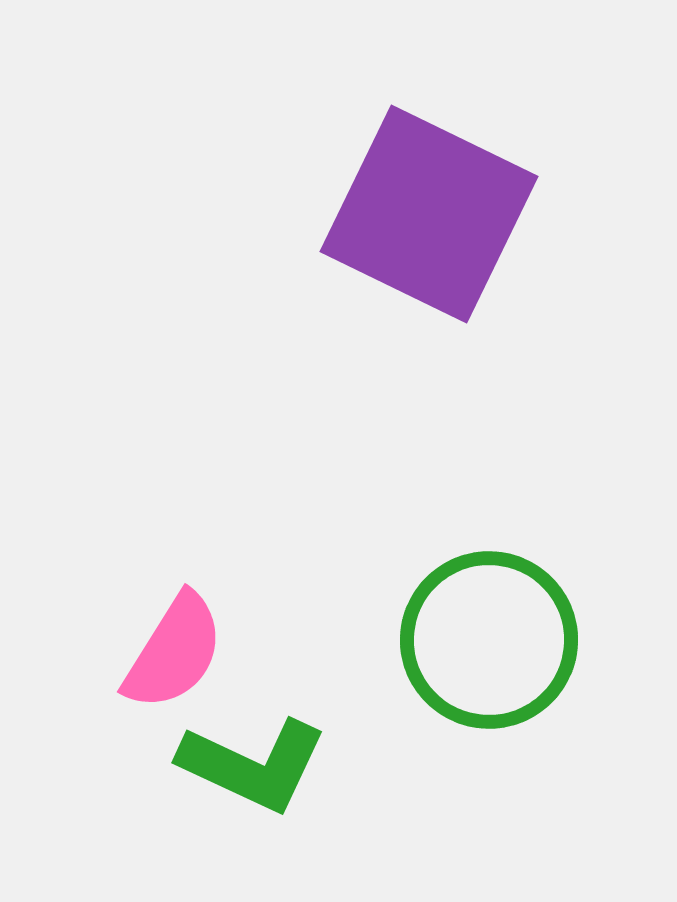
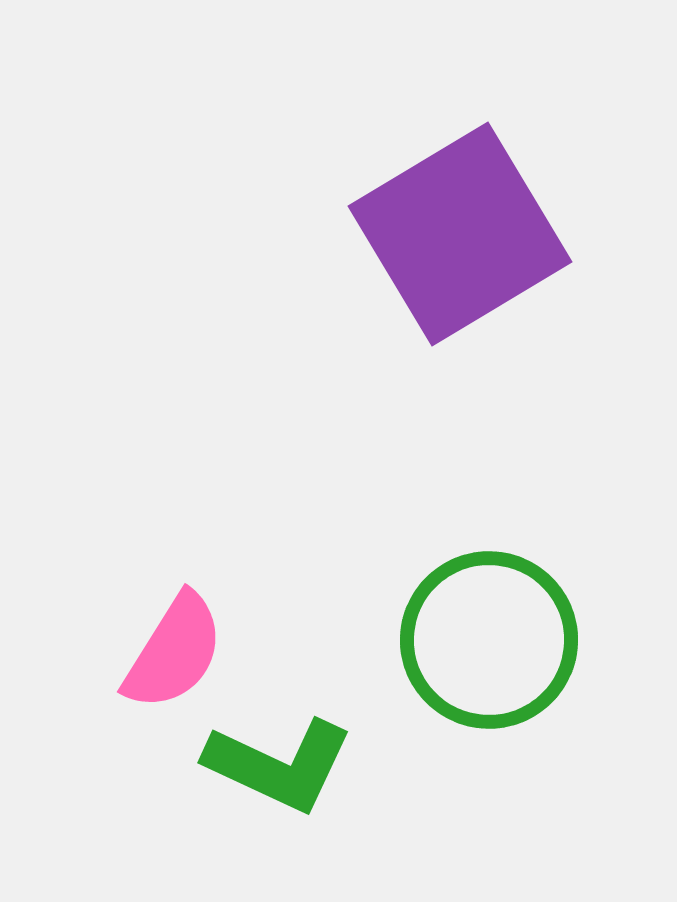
purple square: moved 31 px right, 20 px down; rotated 33 degrees clockwise
green L-shape: moved 26 px right
